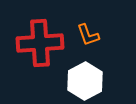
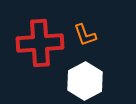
orange L-shape: moved 3 px left
